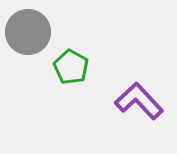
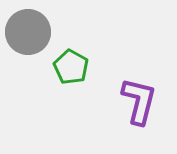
purple L-shape: rotated 57 degrees clockwise
